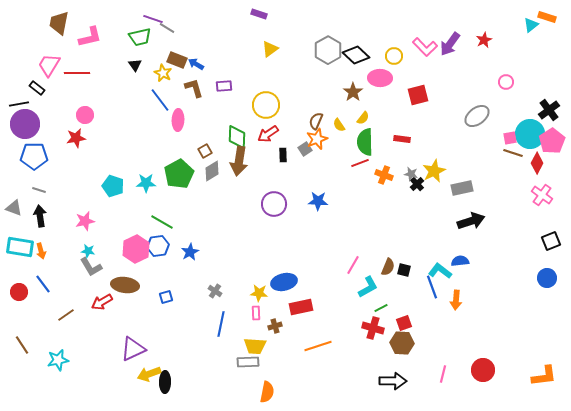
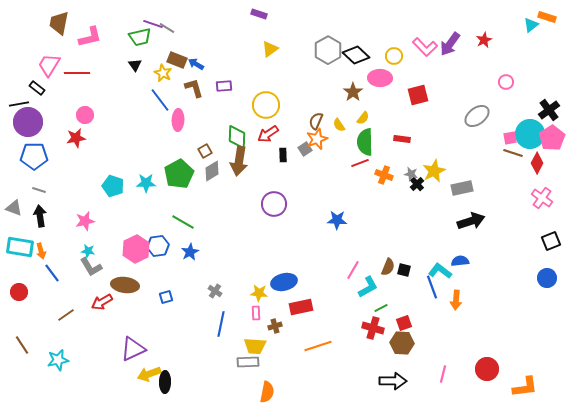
purple line at (153, 19): moved 5 px down
purple circle at (25, 124): moved 3 px right, 2 px up
pink pentagon at (552, 141): moved 3 px up
pink cross at (542, 195): moved 3 px down
blue star at (318, 201): moved 19 px right, 19 px down
green line at (162, 222): moved 21 px right
pink line at (353, 265): moved 5 px down
blue line at (43, 284): moved 9 px right, 11 px up
red circle at (483, 370): moved 4 px right, 1 px up
orange L-shape at (544, 376): moved 19 px left, 11 px down
